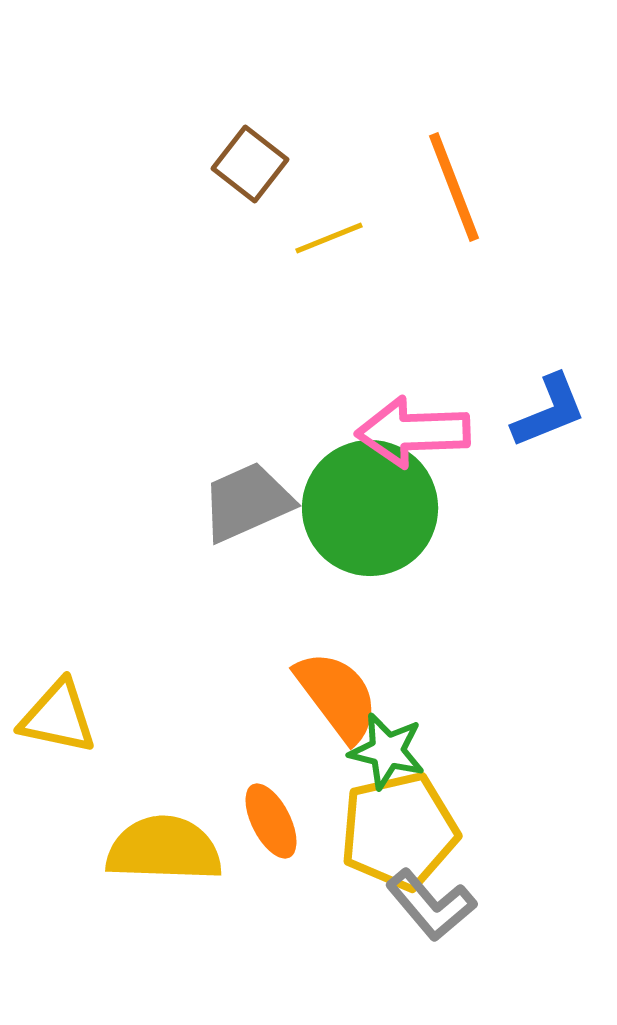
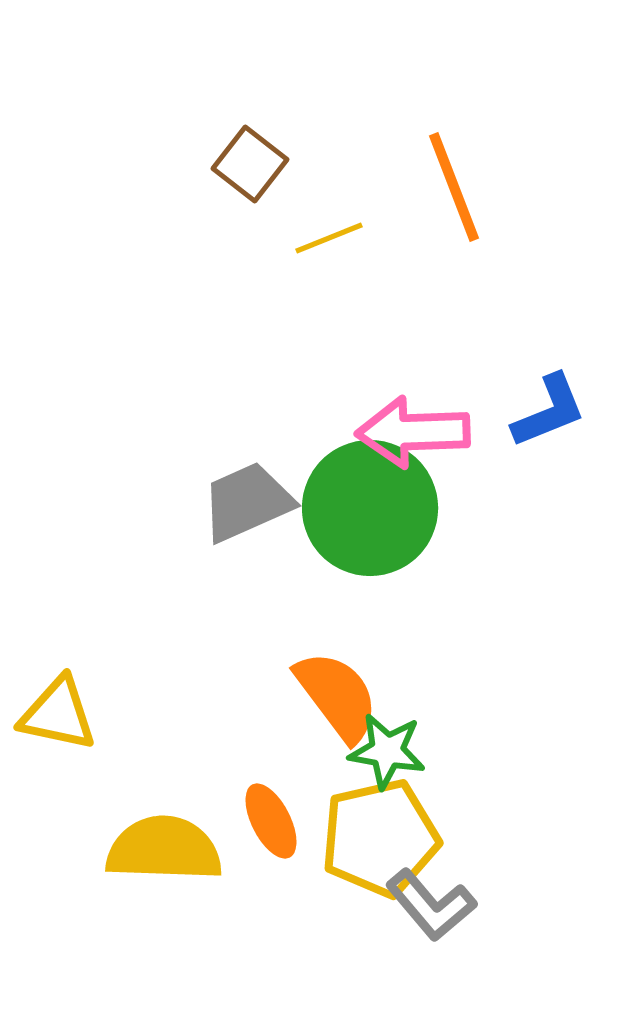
yellow triangle: moved 3 px up
green star: rotated 4 degrees counterclockwise
yellow pentagon: moved 19 px left, 7 px down
